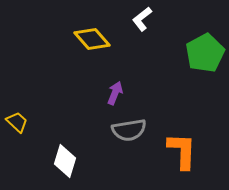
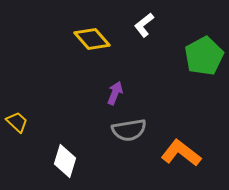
white L-shape: moved 2 px right, 6 px down
green pentagon: moved 1 px left, 3 px down
orange L-shape: moved 1 px left, 2 px down; rotated 54 degrees counterclockwise
